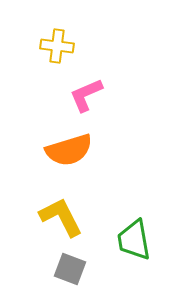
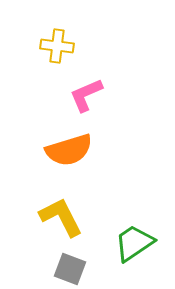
green trapezoid: moved 3 px down; rotated 66 degrees clockwise
